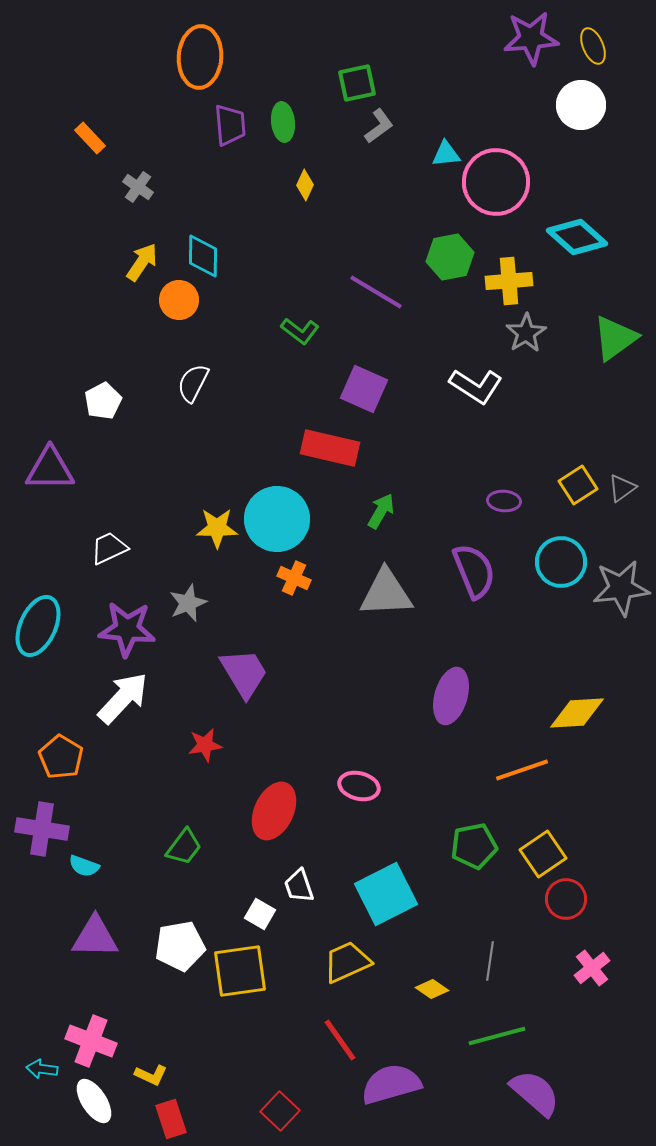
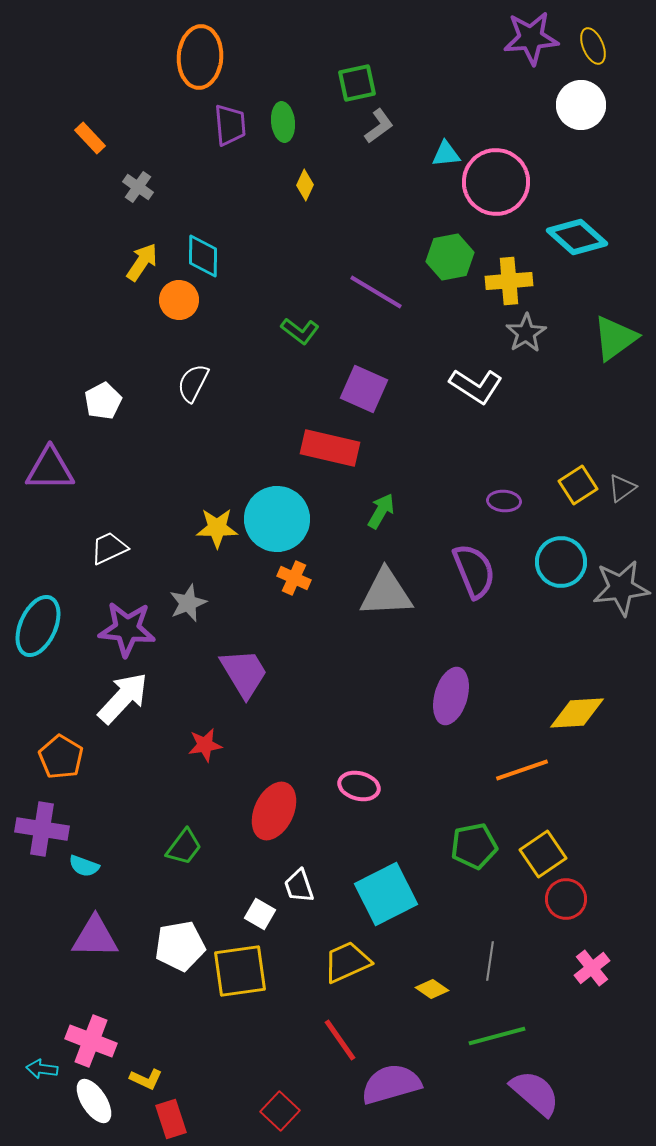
yellow L-shape at (151, 1075): moved 5 px left, 4 px down
